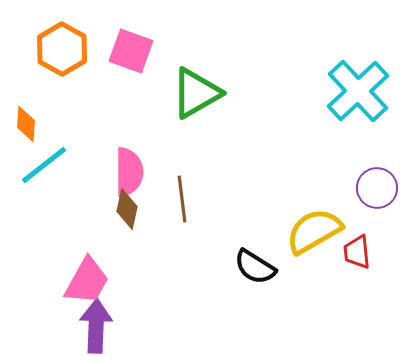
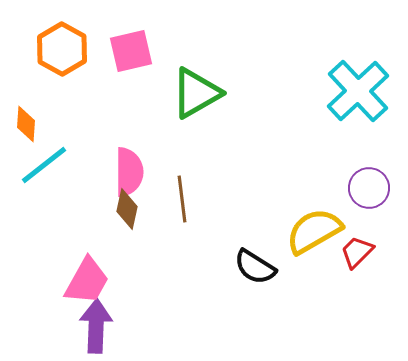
pink square: rotated 33 degrees counterclockwise
purple circle: moved 8 px left
red trapezoid: rotated 51 degrees clockwise
